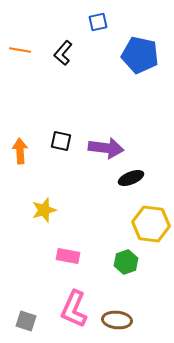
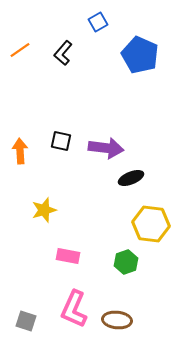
blue square: rotated 18 degrees counterclockwise
orange line: rotated 45 degrees counterclockwise
blue pentagon: rotated 12 degrees clockwise
